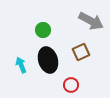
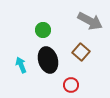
gray arrow: moved 1 px left
brown square: rotated 24 degrees counterclockwise
